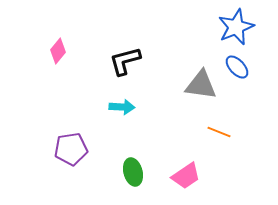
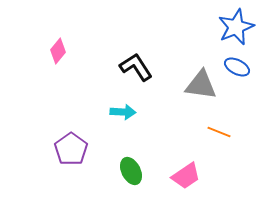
black L-shape: moved 11 px right, 6 px down; rotated 72 degrees clockwise
blue ellipse: rotated 20 degrees counterclockwise
cyan arrow: moved 1 px right, 5 px down
purple pentagon: rotated 28 degrees counterclockwise
green ellipse: moved 2 px left, 1 px up; rotated 12 degrees counterclockwise
